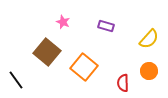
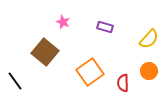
purple rectangle: moved 1 px left, 1 px down
brown square: moved 2 px left
orange square: moved 6 px right, 5 px down; rotated 16 degrees clockwise
black line: moved 1 px left, 1 px down
